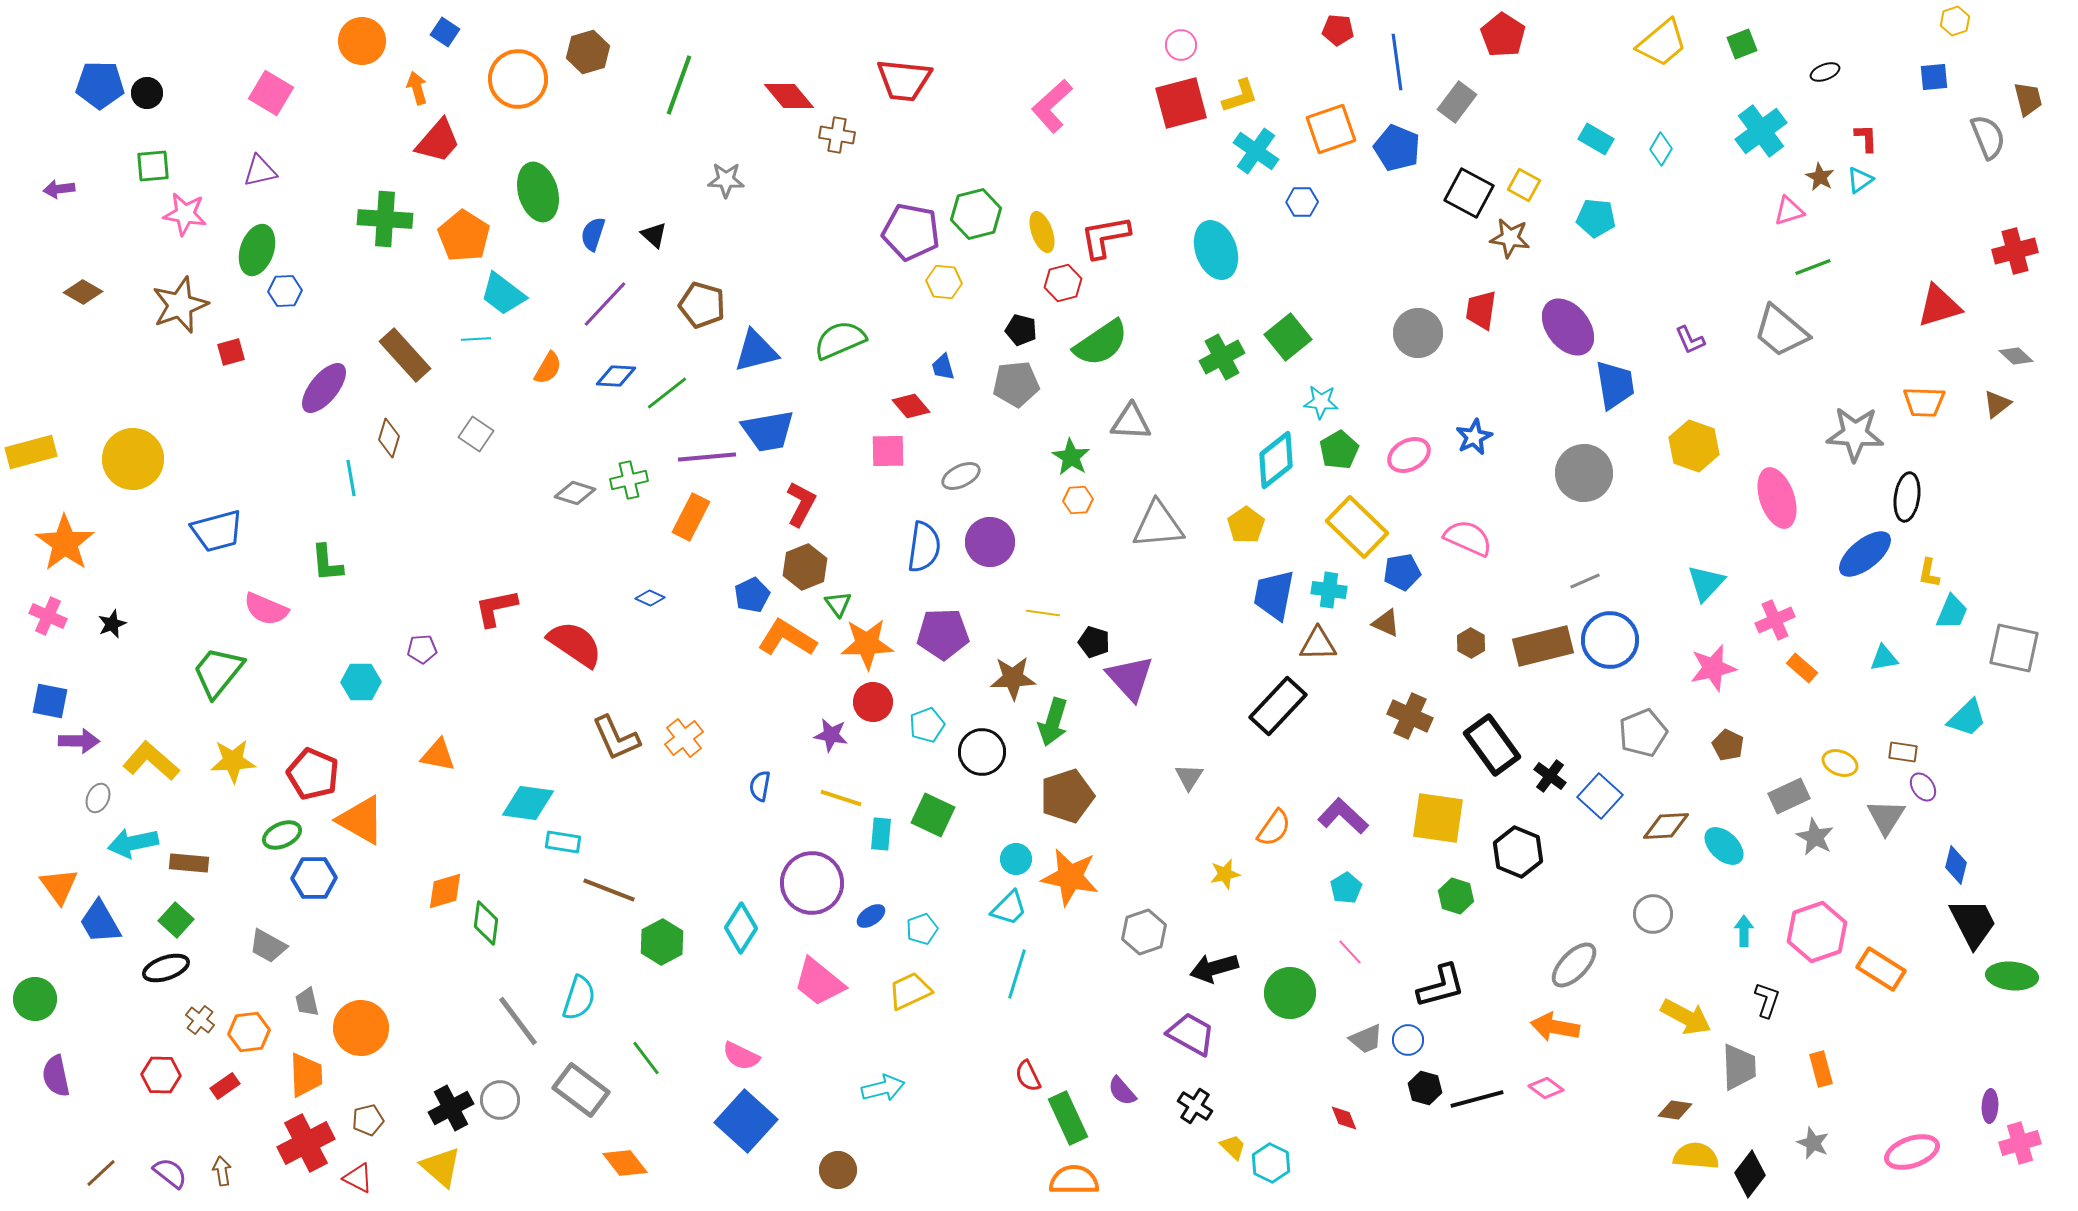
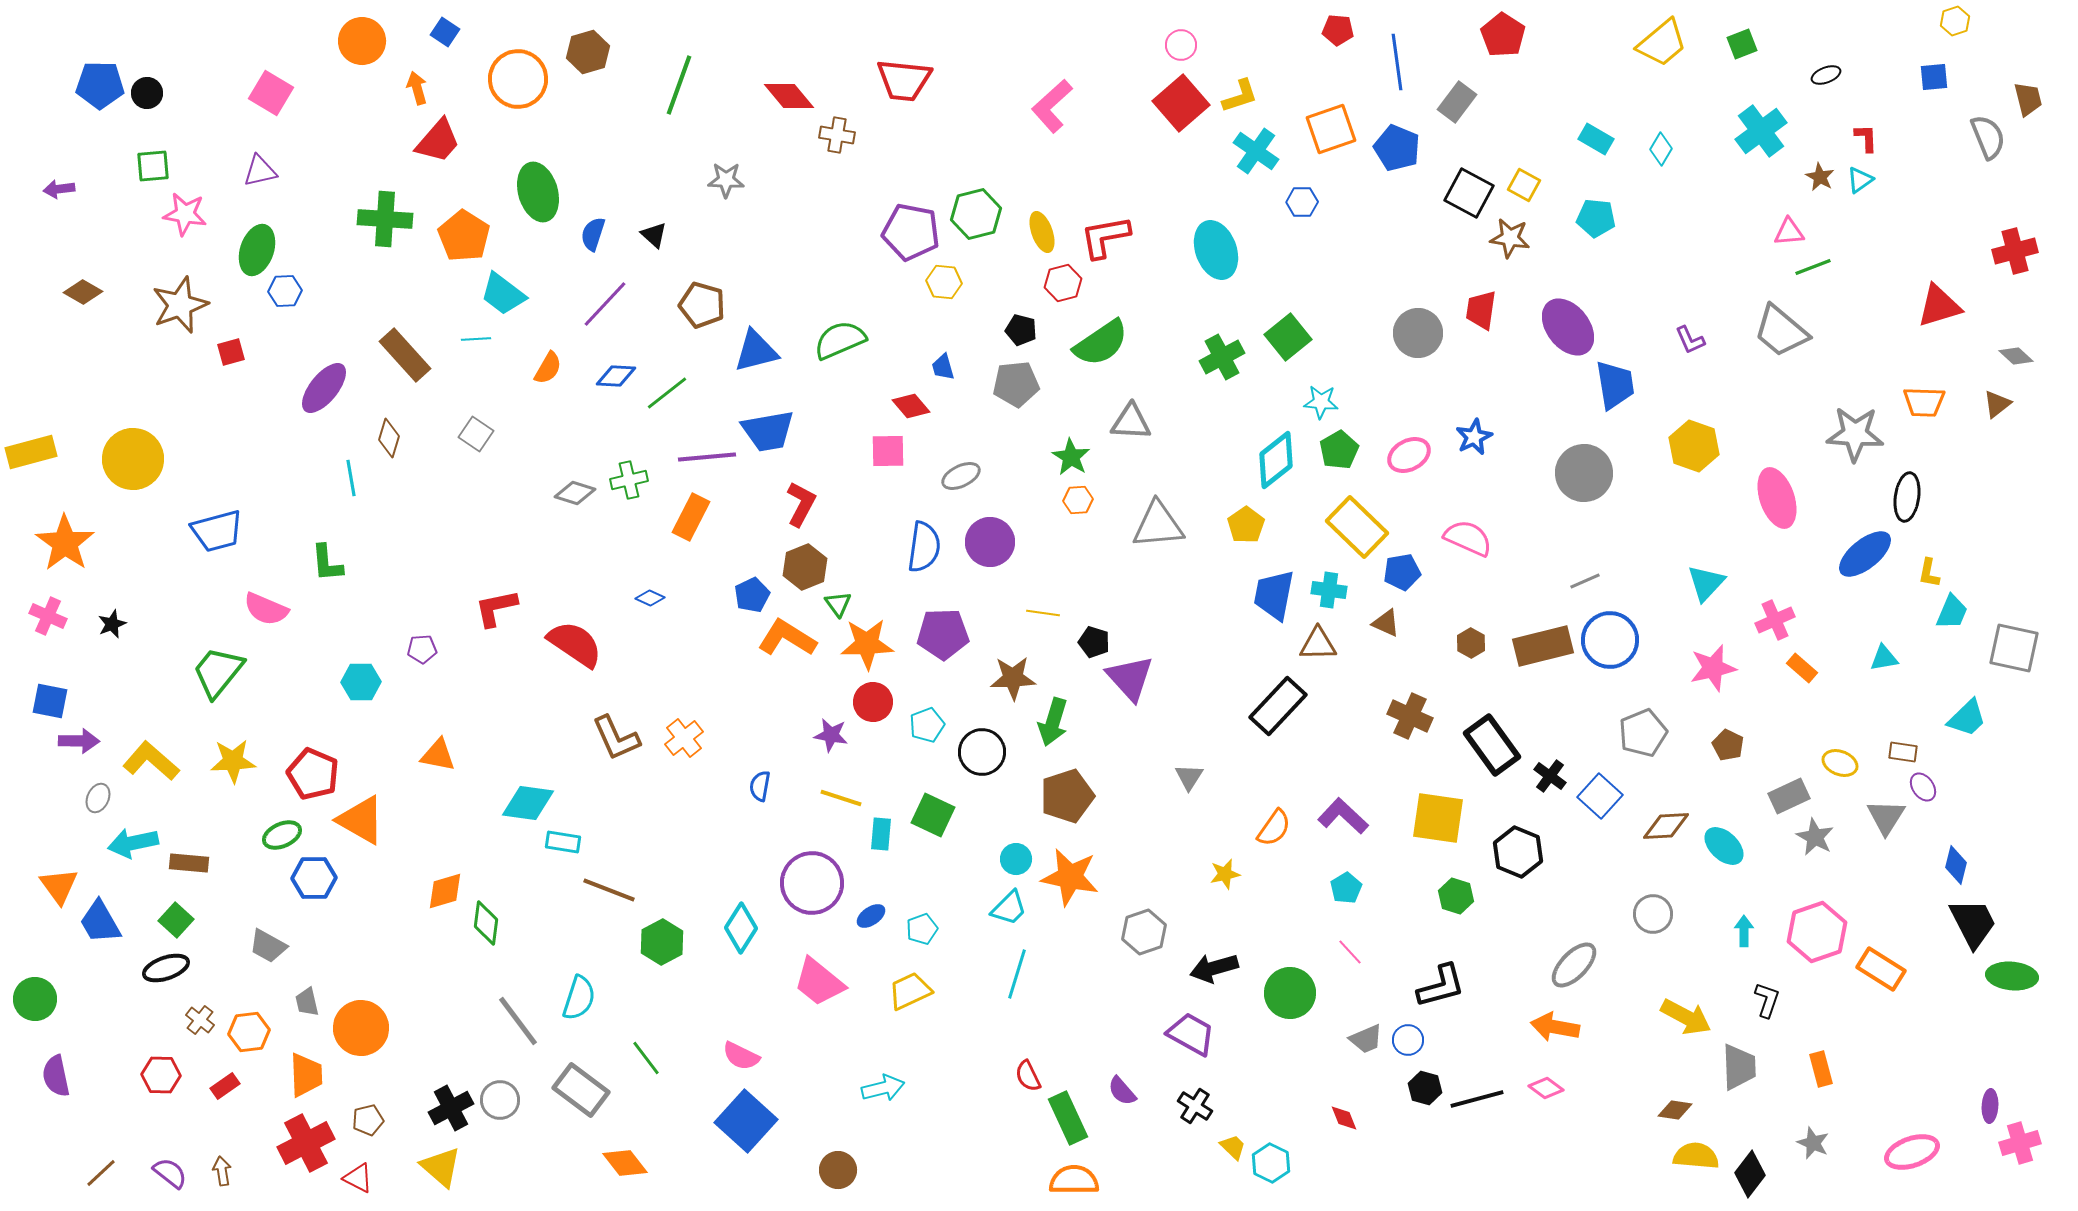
black ellipse at (1825, 72): moved 1 px right, 3 px down
red square at (1181, 103): rotated 26 degrees counterclockwise
pink triangle at (1789, 211): moved 21 px down; rotated 12 degrees clockwise
